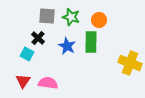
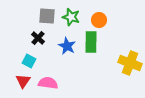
cyan square: moved 2 px right, 7 px down
